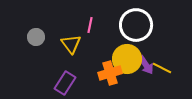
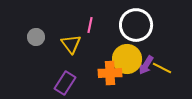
purple arrow: rotated 66 degrees clockwise
orange cross: rotated 15 degrees clockwise
